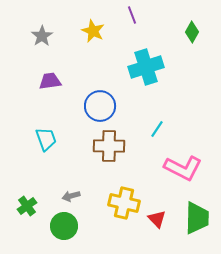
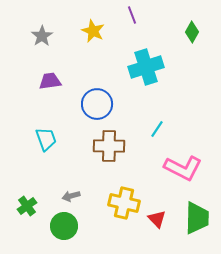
blue circle: moved 3 px left, 2 px up
